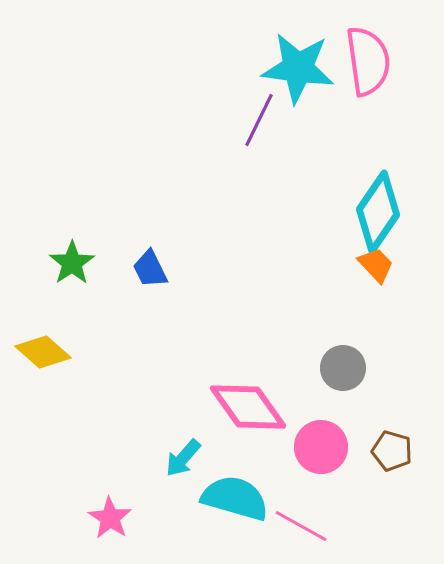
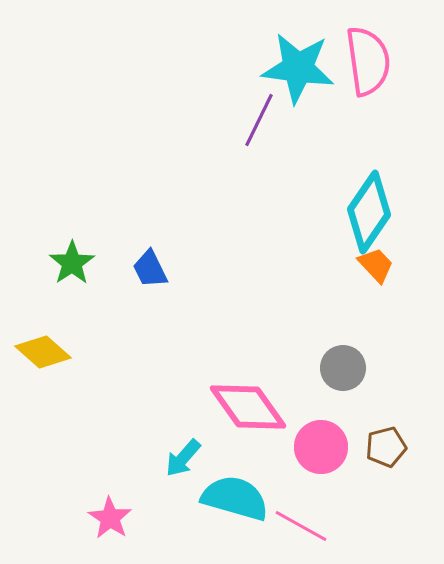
cyan diamond: moved 9 px left
brown pentagon: moved 6 px left, 4 px up; rotated 30 degrees counterclockwise
